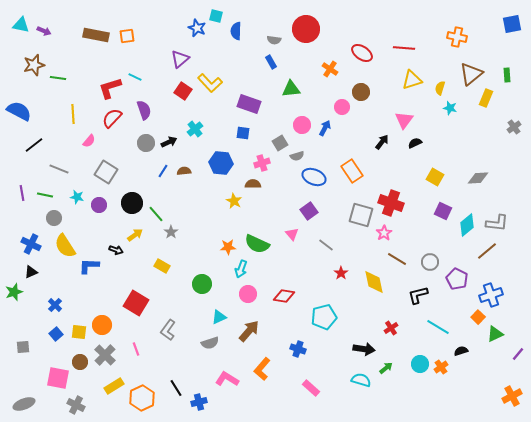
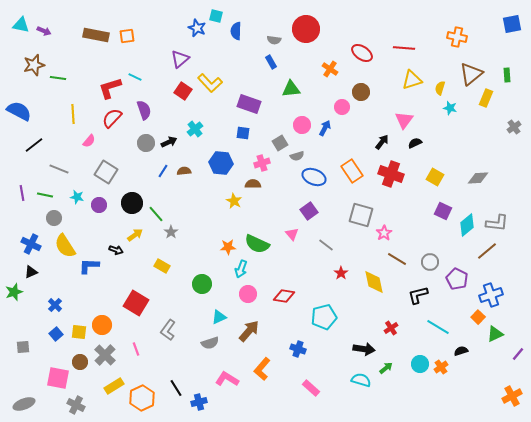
red cross at (391, 203): moved 29 px up
